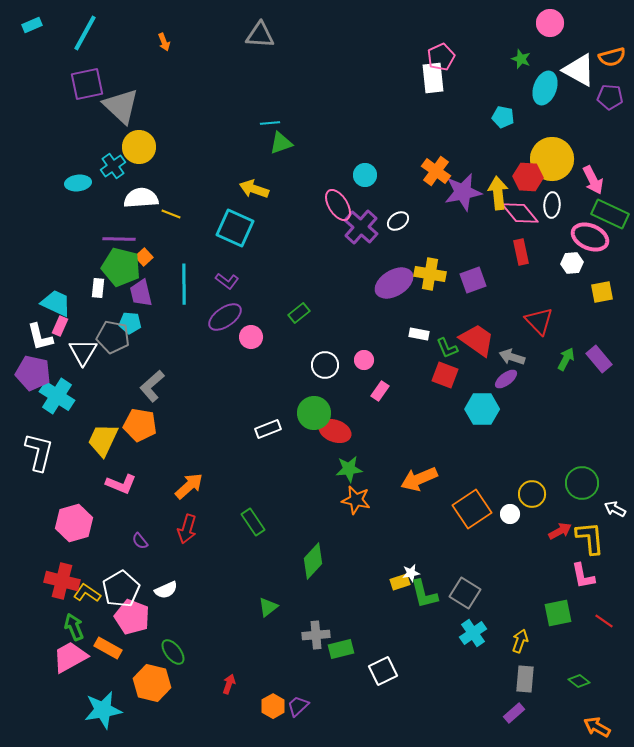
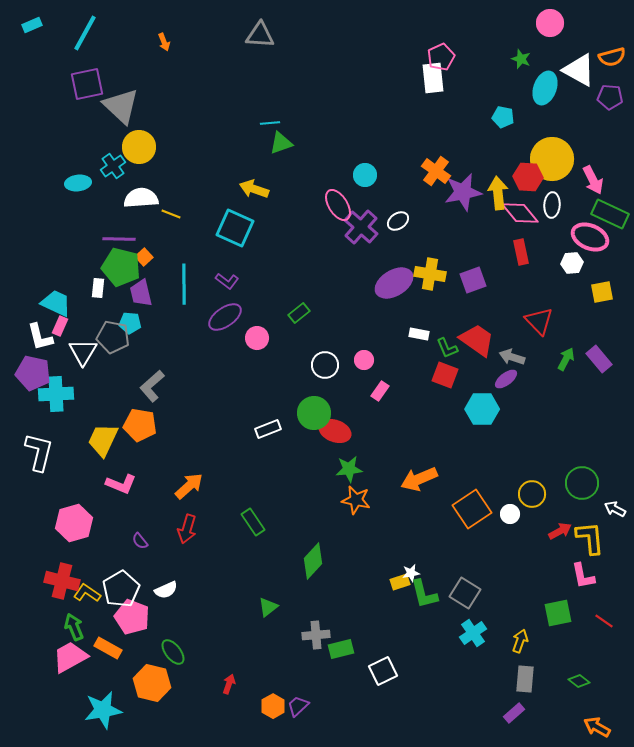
pink circle at (251, 337): moved 6 px right, 1 px down
cyan cross at (57, 396): moved 1 px left, 2 px up; rotated 36 degrees counterclockwise
